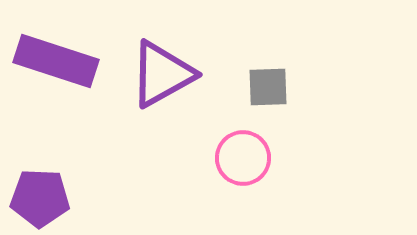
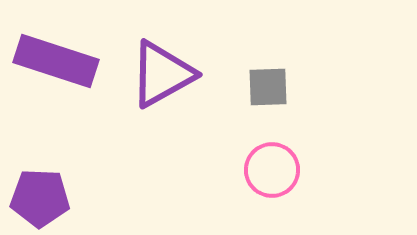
pink circle: moved 29 px right, 12 px down
